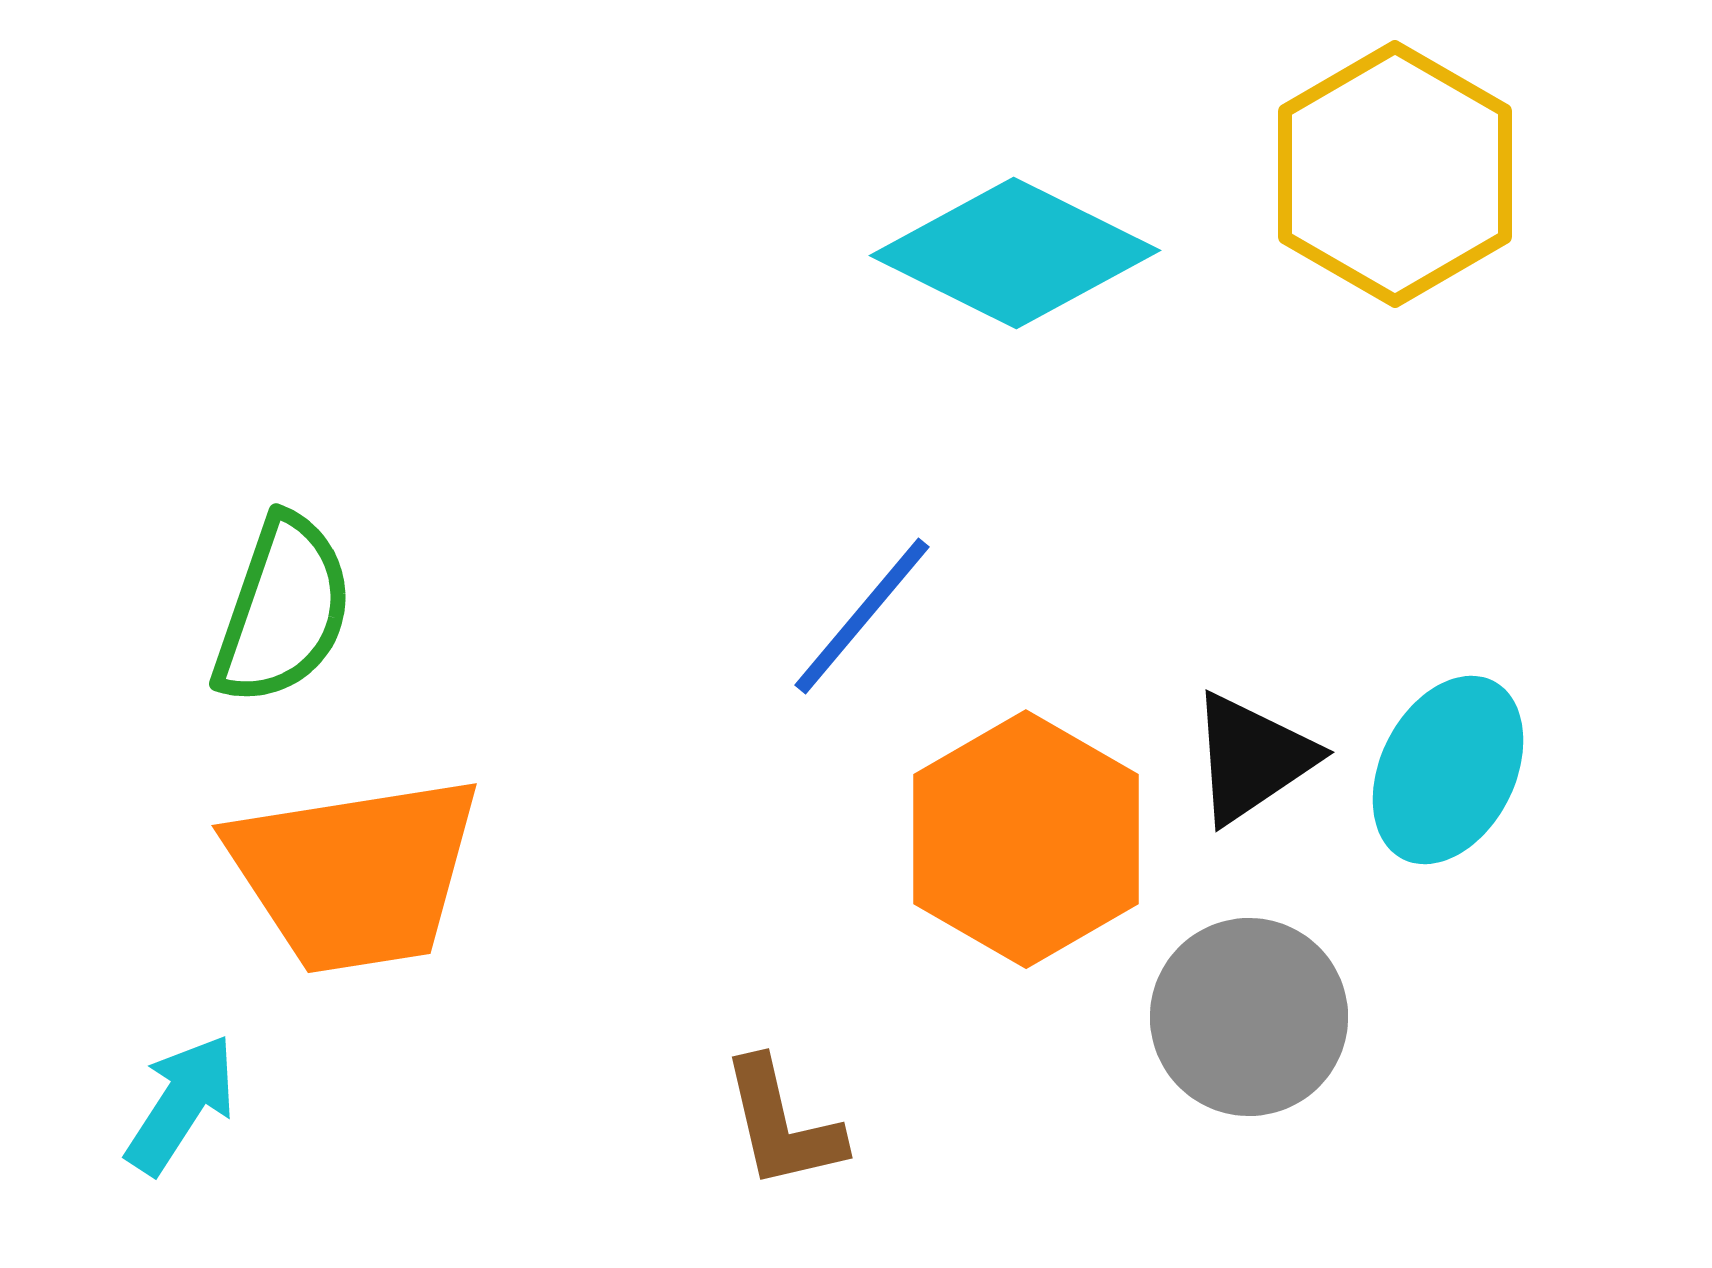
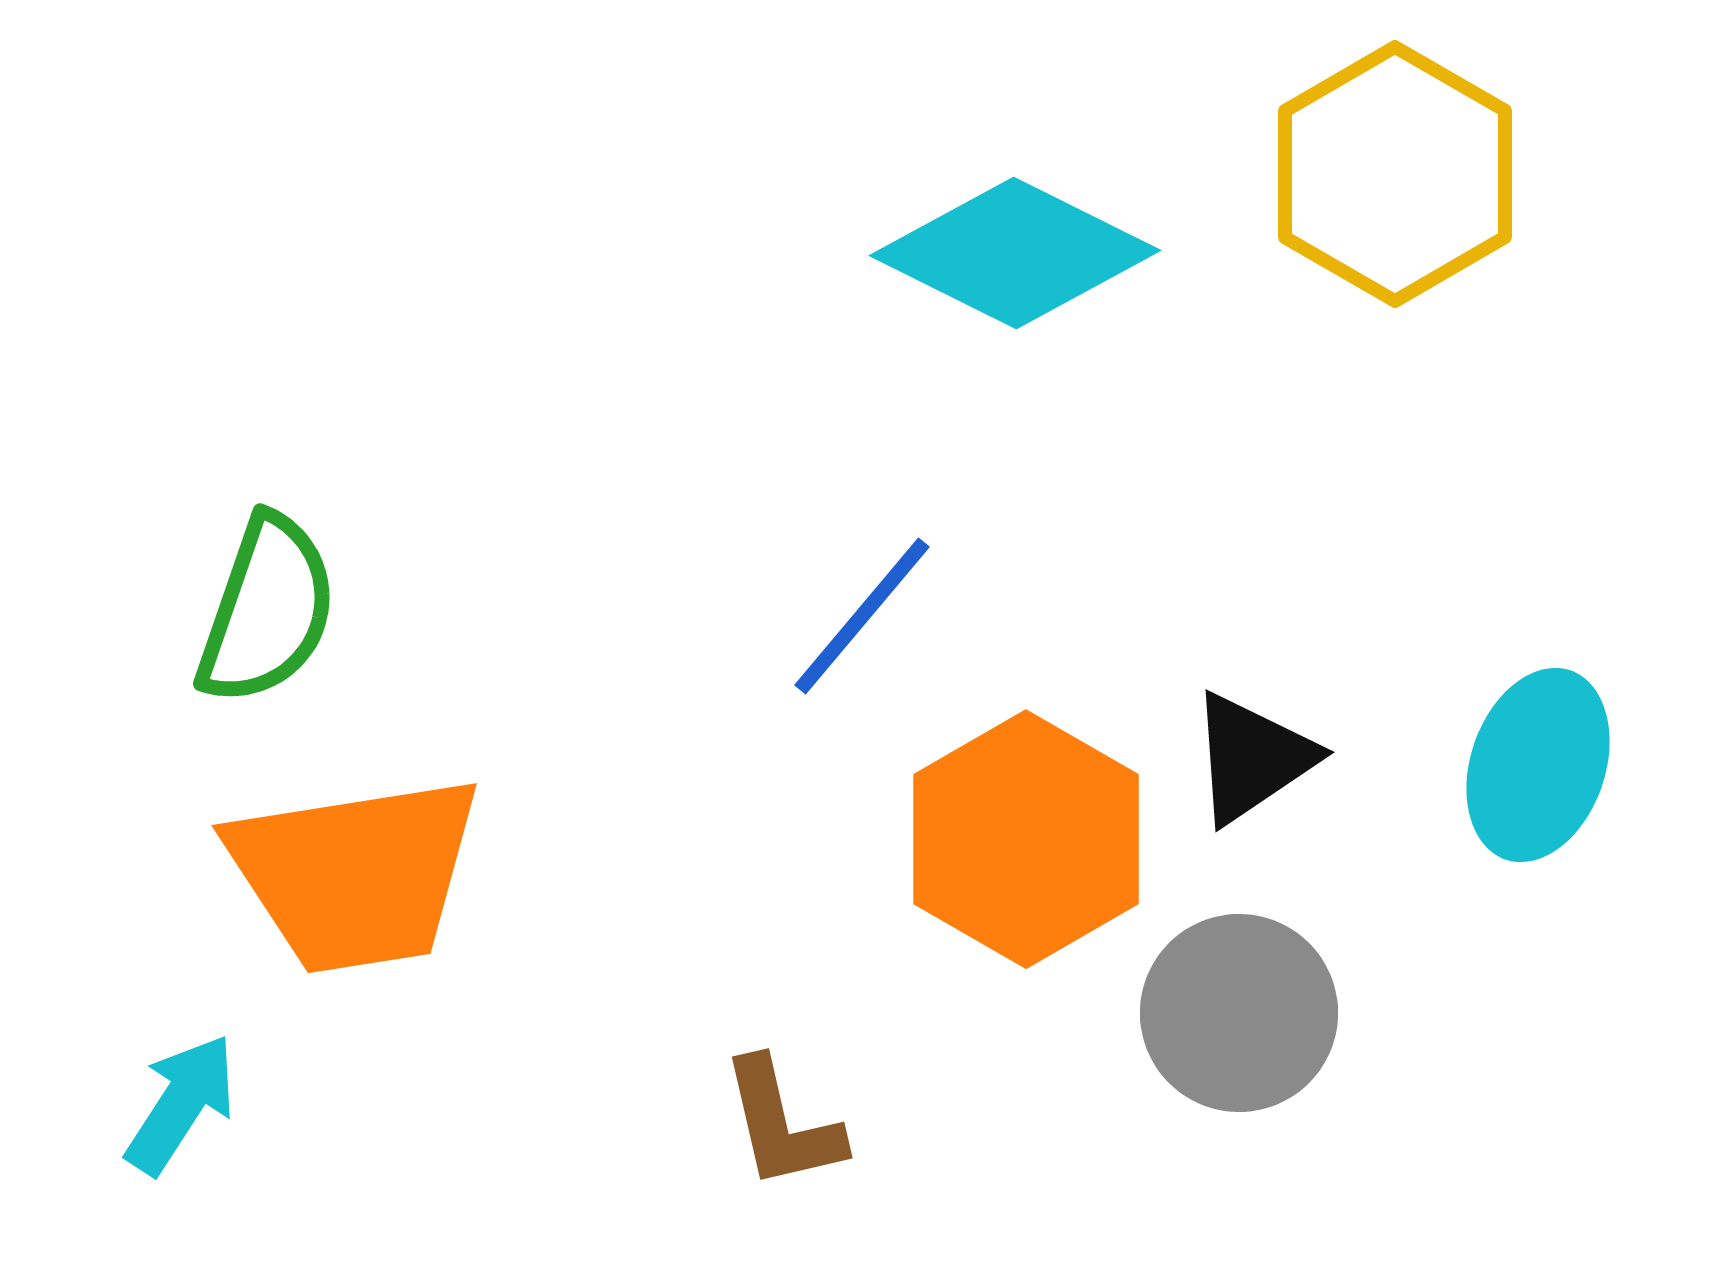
green semicircle: moved 16 px left
cyan ellipse: moved 90 px right, 5 px up; rotated 8 degrees counterclockwise
gray circle: moved 10 px left, 4 px up
